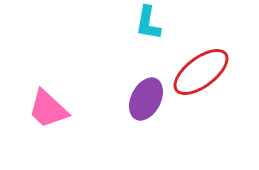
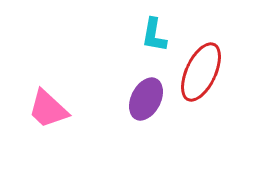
cyan L-shape: moved 6 px right, 12 px down
red ellipse: rotated 28 degrees counterclockwise
